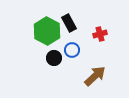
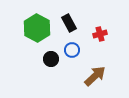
green hexagon: moved 10 px left, 3 px up
black circle: moved 3 px left, 1 px down
